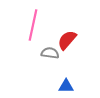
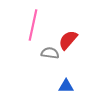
red semicircle: moved 1 px right
